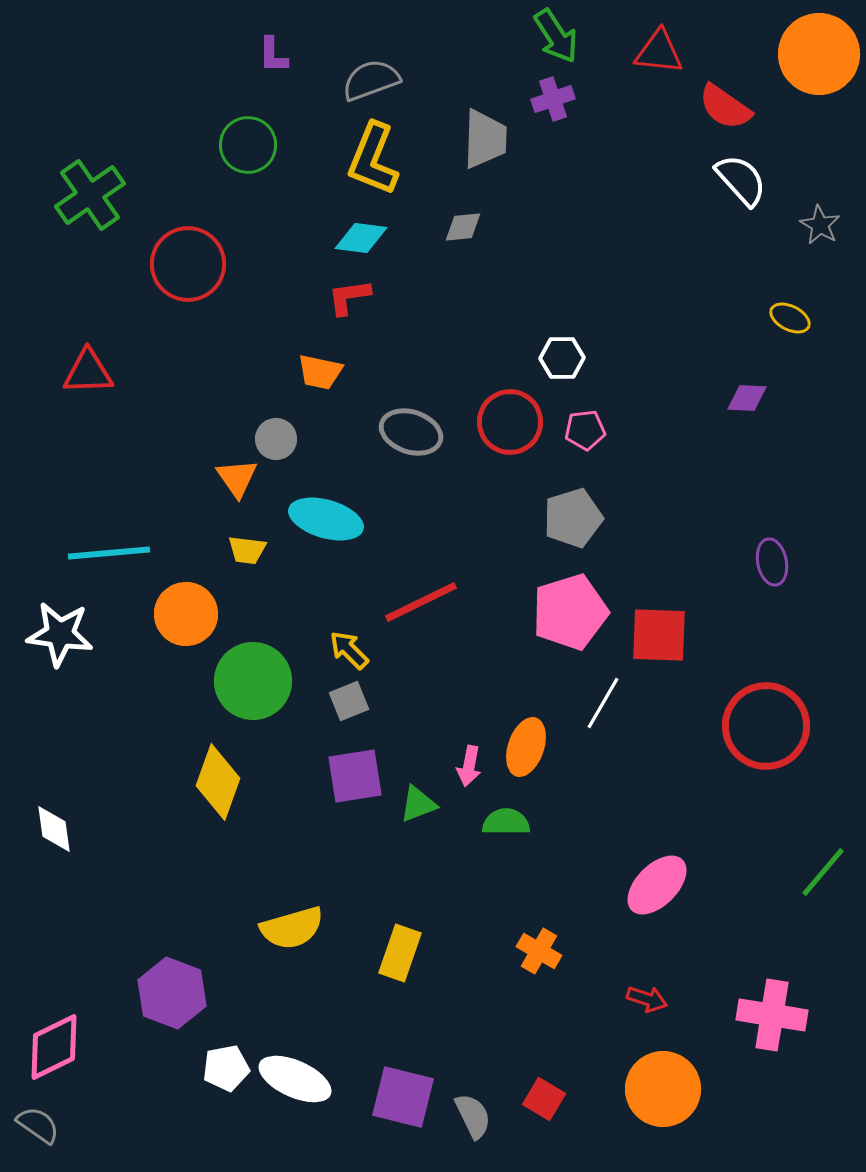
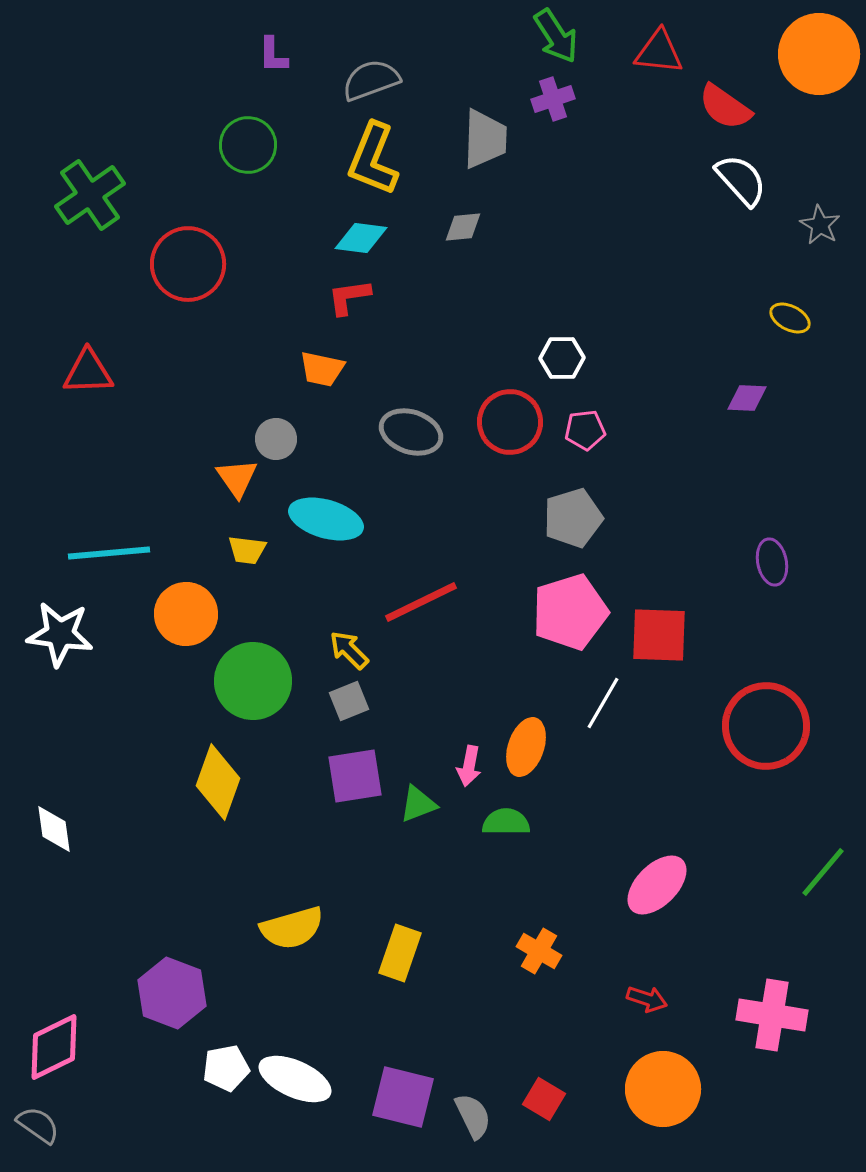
orange trapezoid at (320, 372): moved 2 px right, 3 px up
